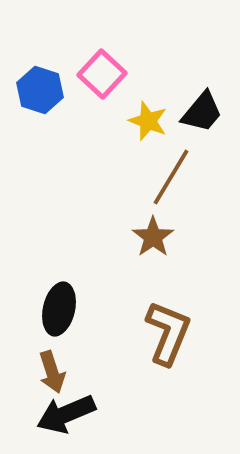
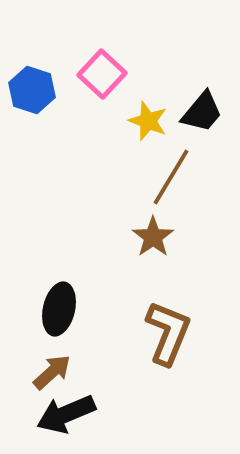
blue hexagon: moved 8 px left
brown arrow: rotated 114 degrees counterclockwise
